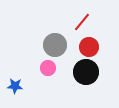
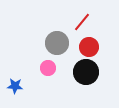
gray circle: moved 2 px right, 2 px up
